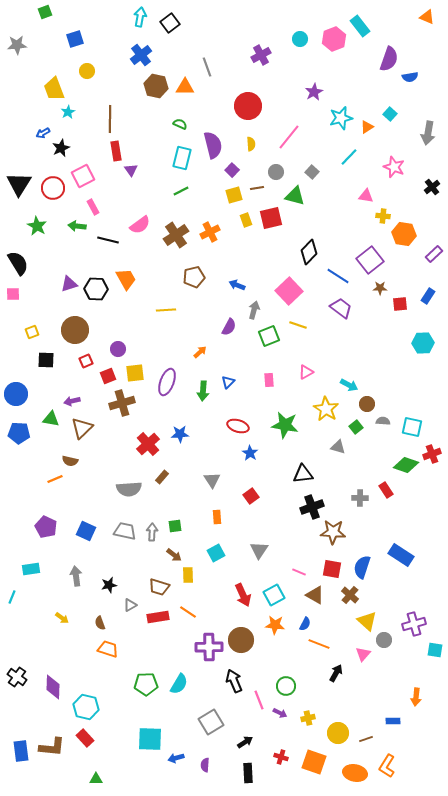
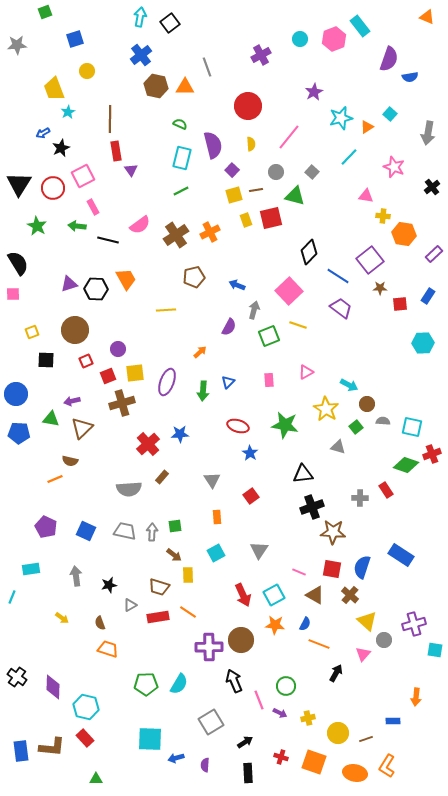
brown line at (257, 188): moved 1 px left, 2 px down
